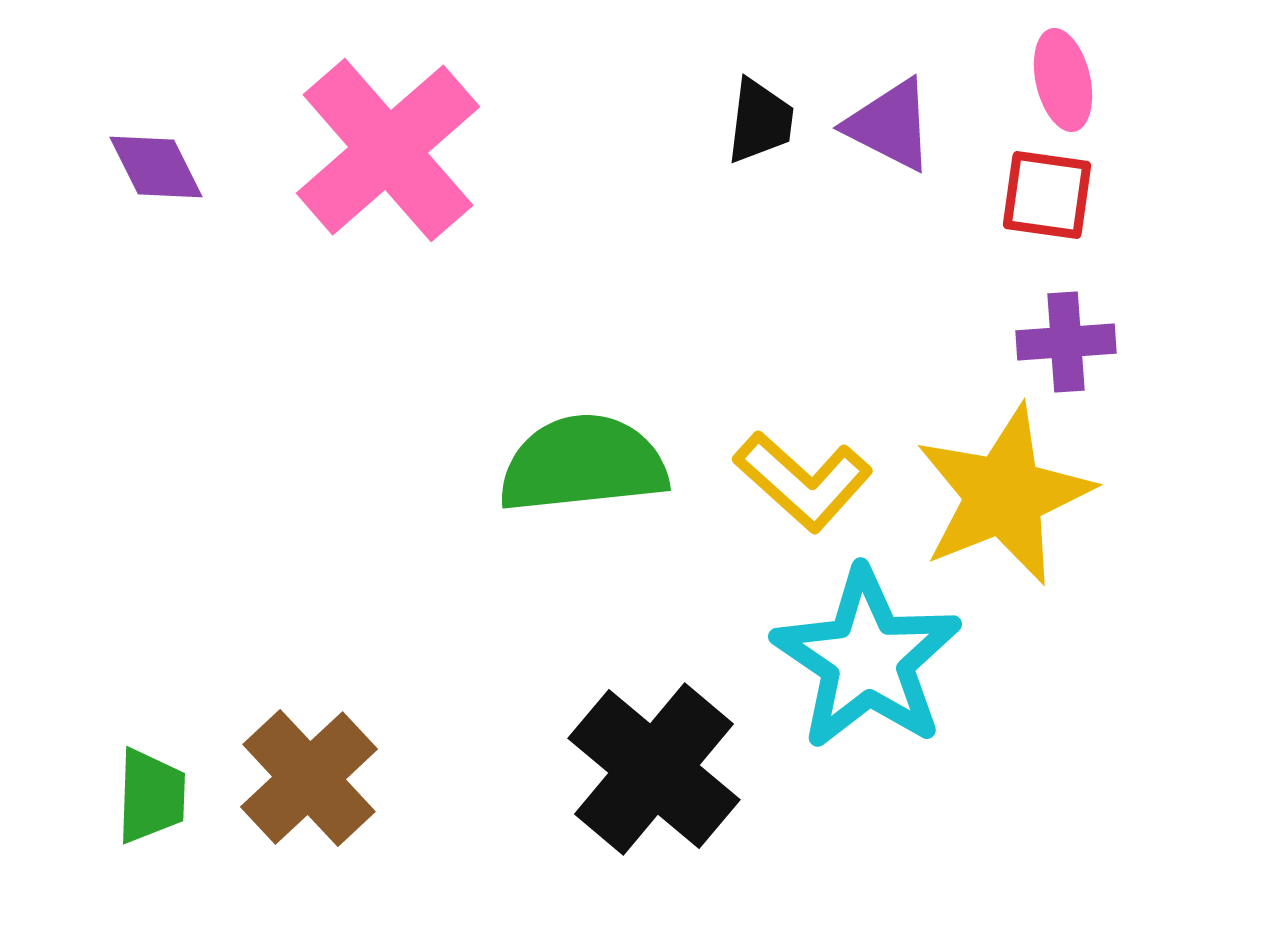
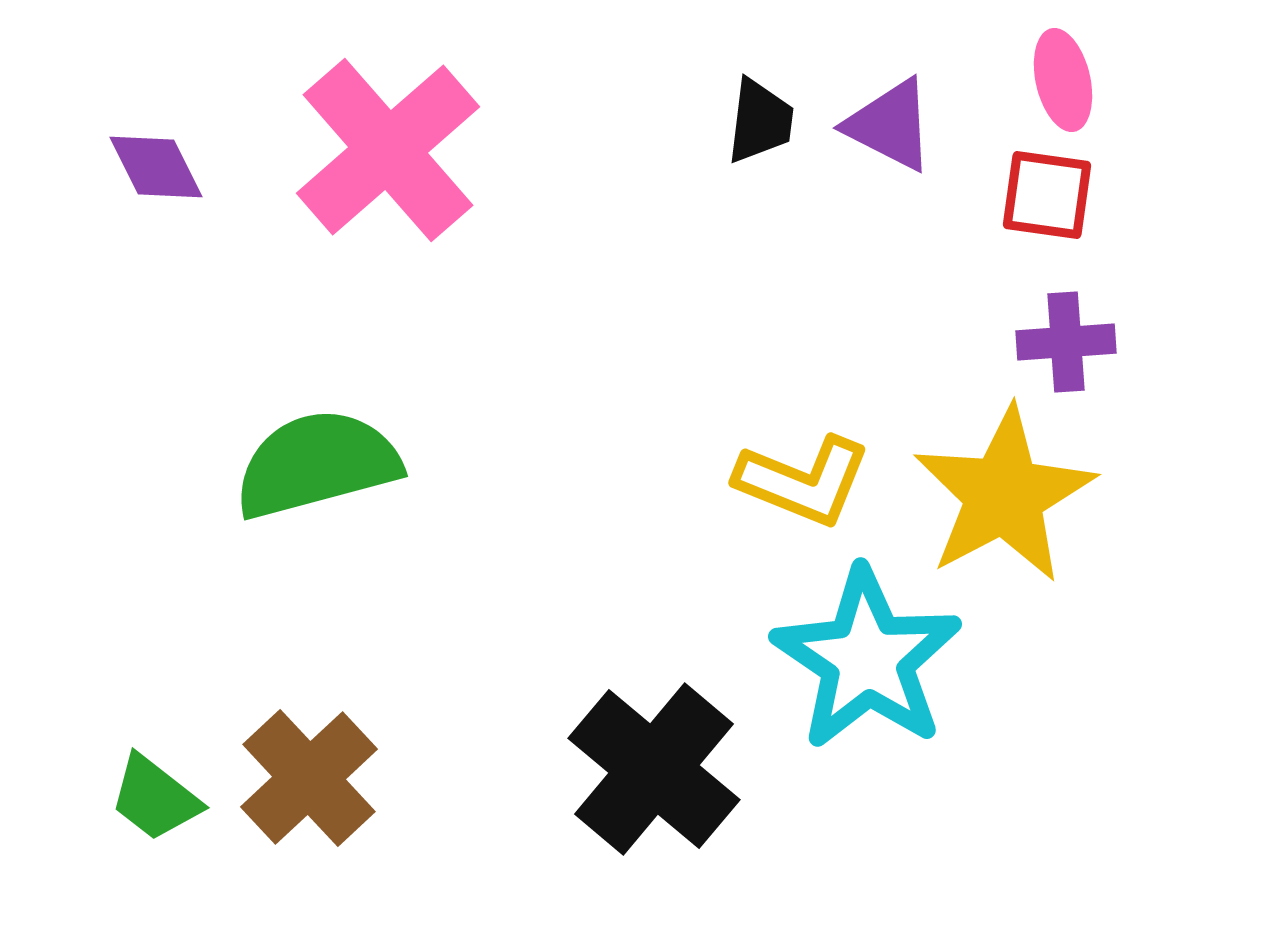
green semicircle: moved 266 px left; rotated 9 degrees counterclockwise
yellow L-shape: rotated 20 degrees counterclockwise
yellow star: rotated 6 degrees counterclockwise
green trapezoid: moved 4 px right, 2 px down; rotated 126 degrees clockwise
